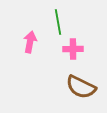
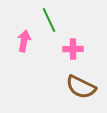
green line: moved 9 px left, 2 px up; rotated 15 degrees counterclockwise
pink arrow: moved 6 px left, 1 px up
